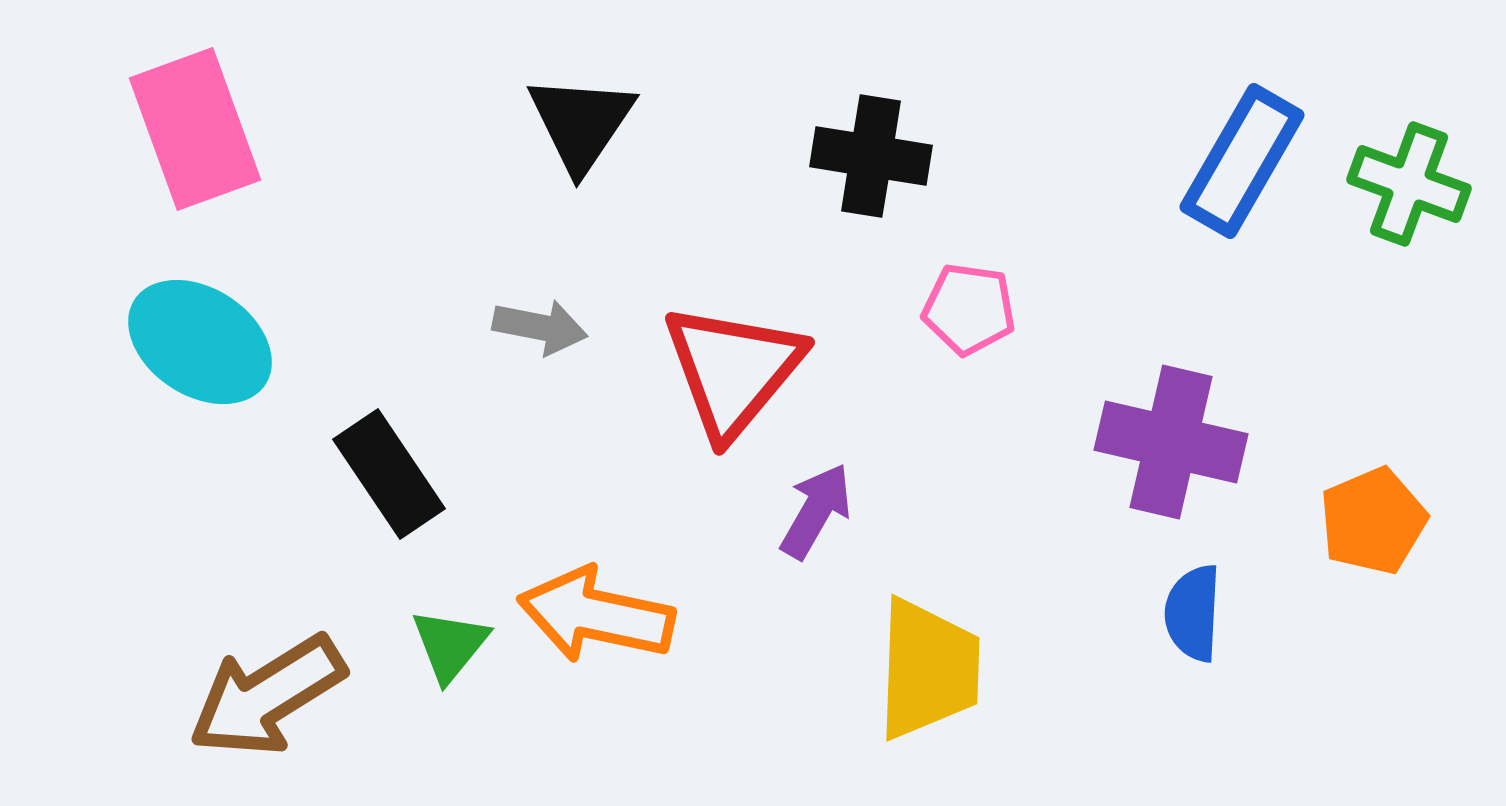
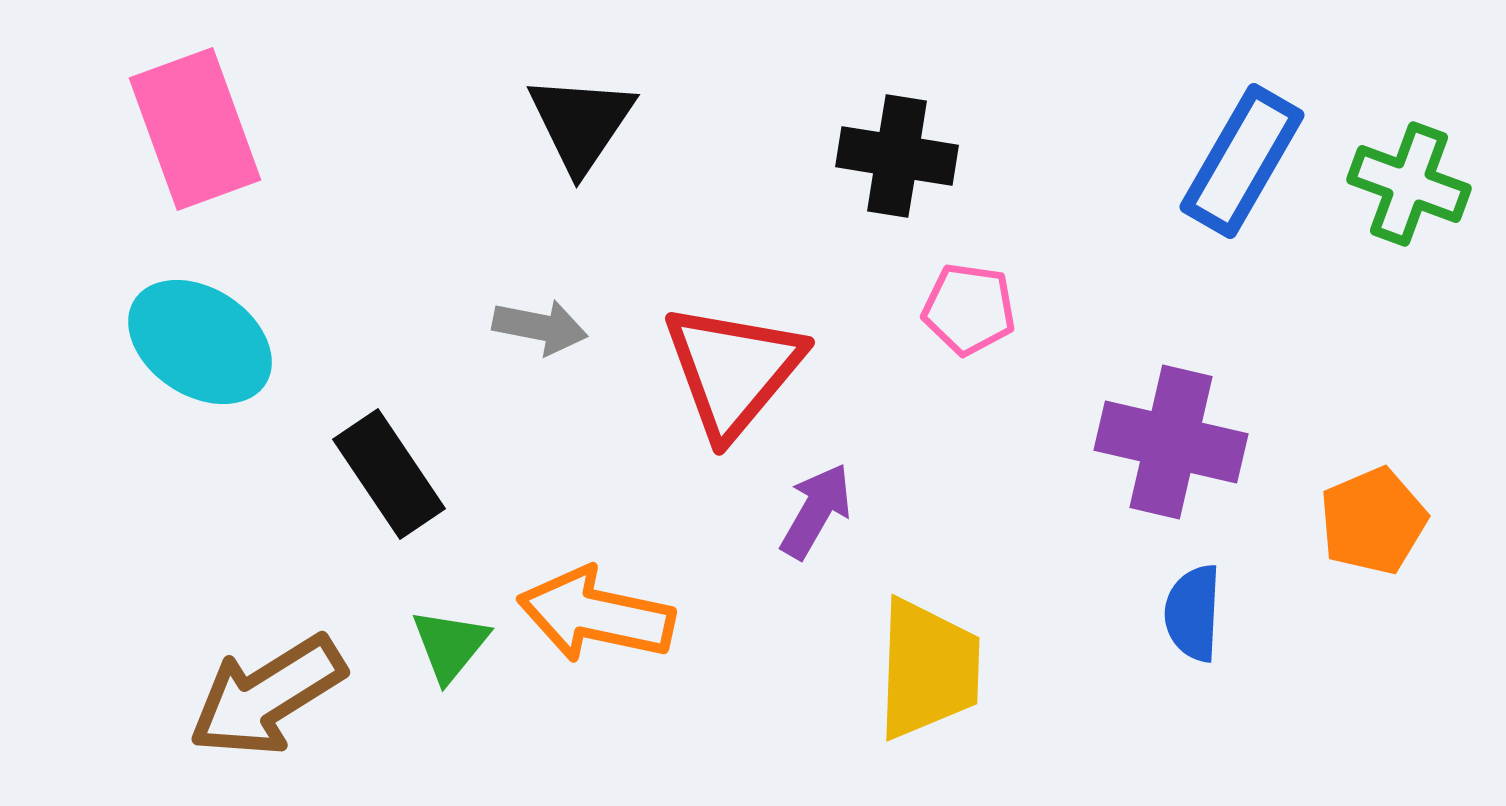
black cross: moved 26 px right
